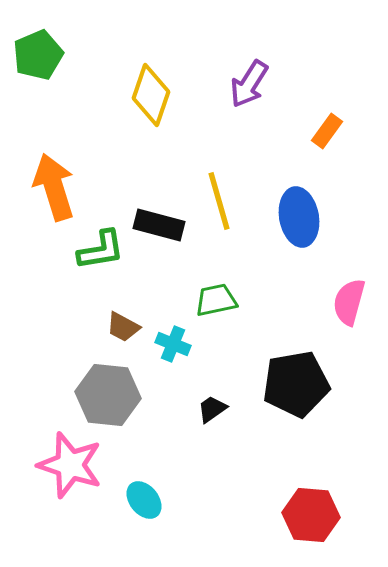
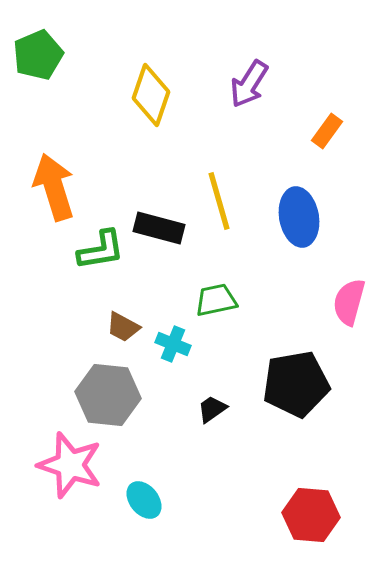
black rectangle: moved 3 px down
